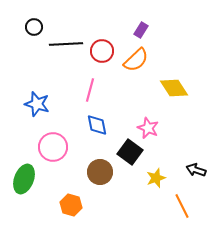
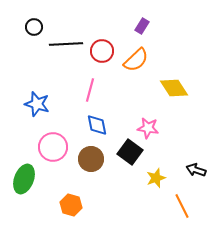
purple rectangle: moved 1 px right, 4 px up
pink star: rotated 15 degrees counterclockwise
brown circle: moved 9 px left, 13 px up
